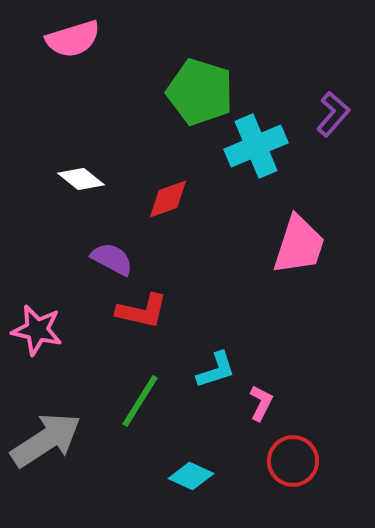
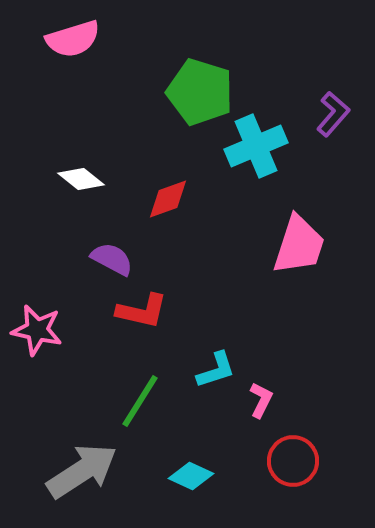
pink L-shape: moved 3 px up
gray arrow: moved 36 px right, 31 px down
